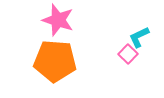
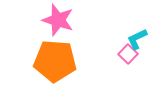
cyan L-shape: moved 2 px left, 2 px down
